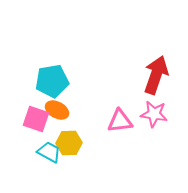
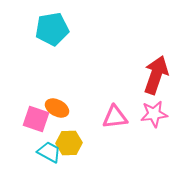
cyan pentagon: moved 52 px up
orange ellipse: moved 2 px up
pink star: rotated 16 degrees counterclockwise
pink triangle: moved 5 px left, 4 px up
